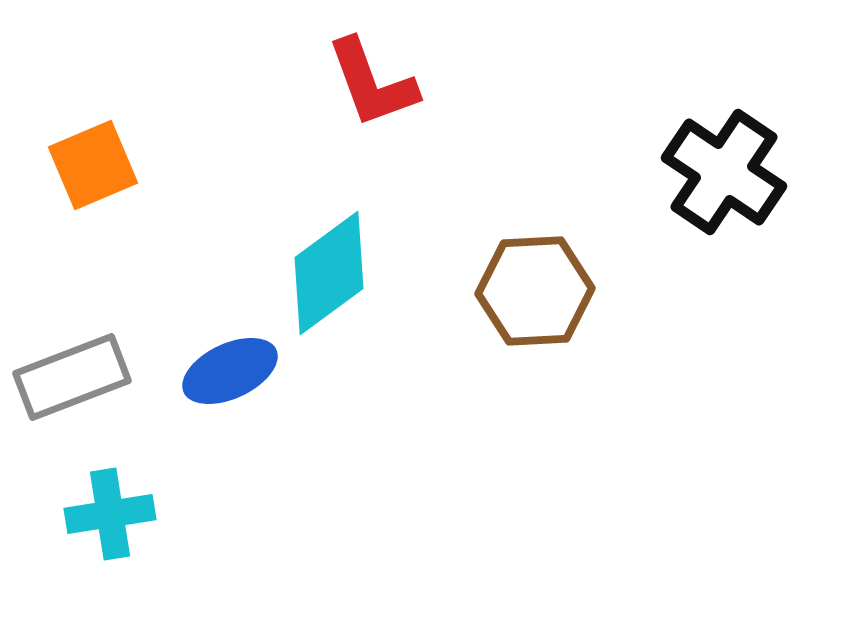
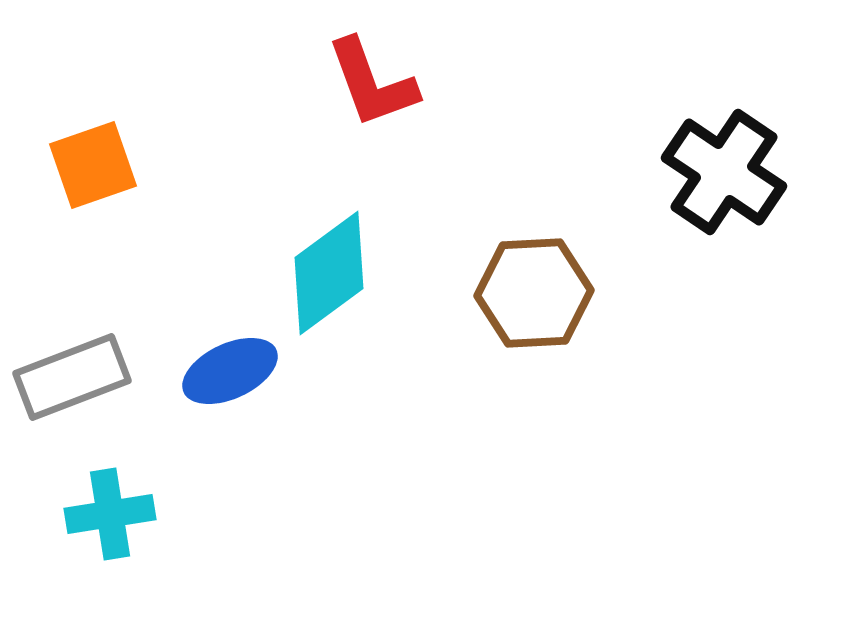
orange square: rotated 4 degrees clockwise
brown hexagon: moved 1 px left, 2 px down
